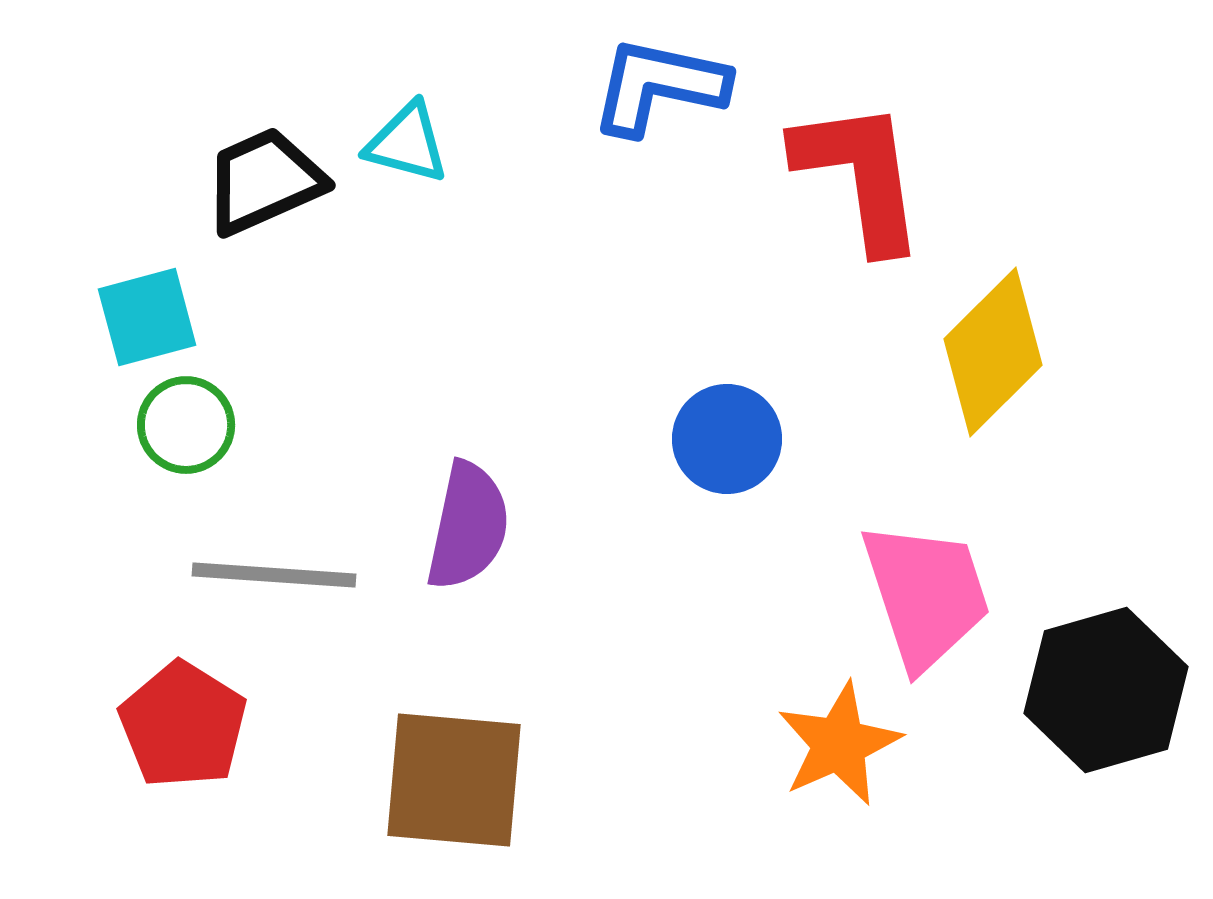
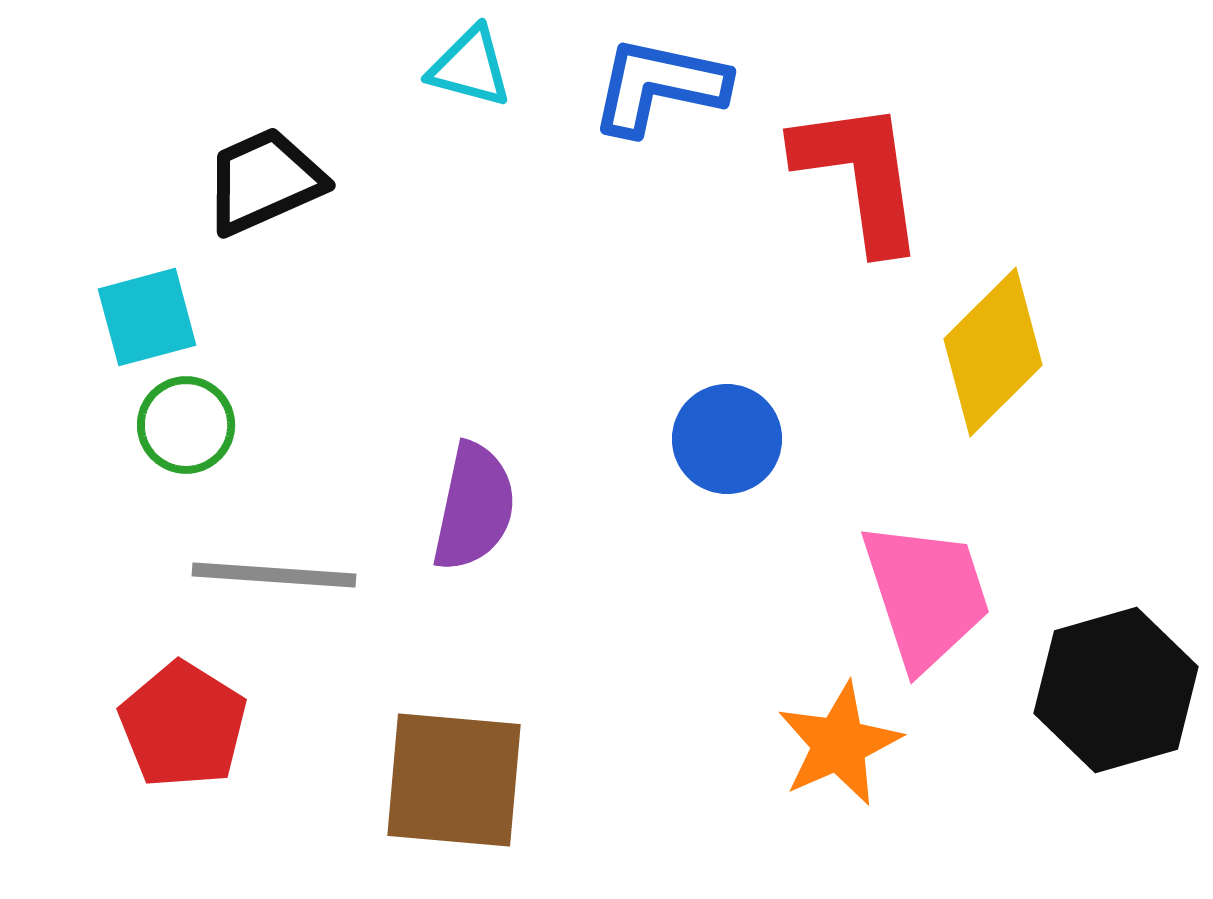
cyan triangle: moved 63 px right, 76 px up
purple semicircle: moved 6 px right, 19 px up
black hexagon: moved 10 px right
